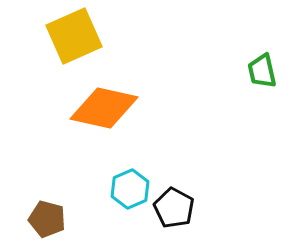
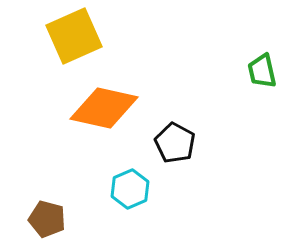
black pentagon: moved 1 px right, 65 px up
